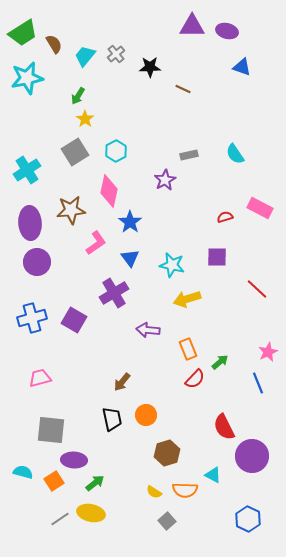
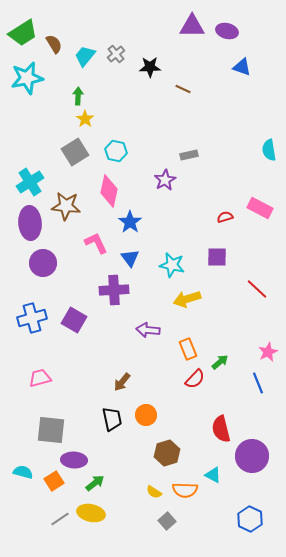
green arrow at (78, 96): rotated 150 degrees clockwise
cyan hexagon at (116, 151): rotated 20 degrees counterclockwise
cyan semicircle at (235, 154): moved 34 px right, 4 px up; rotated 25 degrees clockwise
cyan cross at (27, 170): moved 3 px right, 12 px down
brown star at (71, 210): moved 5 px left, 4 px up; rotated 12 degrees clockwise
pink L-shape at (96, 243): rotated 80 degrees counterclockwise
purple circle at (37, 262): moved 6 px right, 1 px down
purple cross at (114, 293): moved 3 px up; rotated 28 degrees clockwise
red semicircle at (224, 427): moved 3 px left, 2 px down; rotated 12 degrees clockwise
blue hexagon at (248, 519): moved 2 px right
